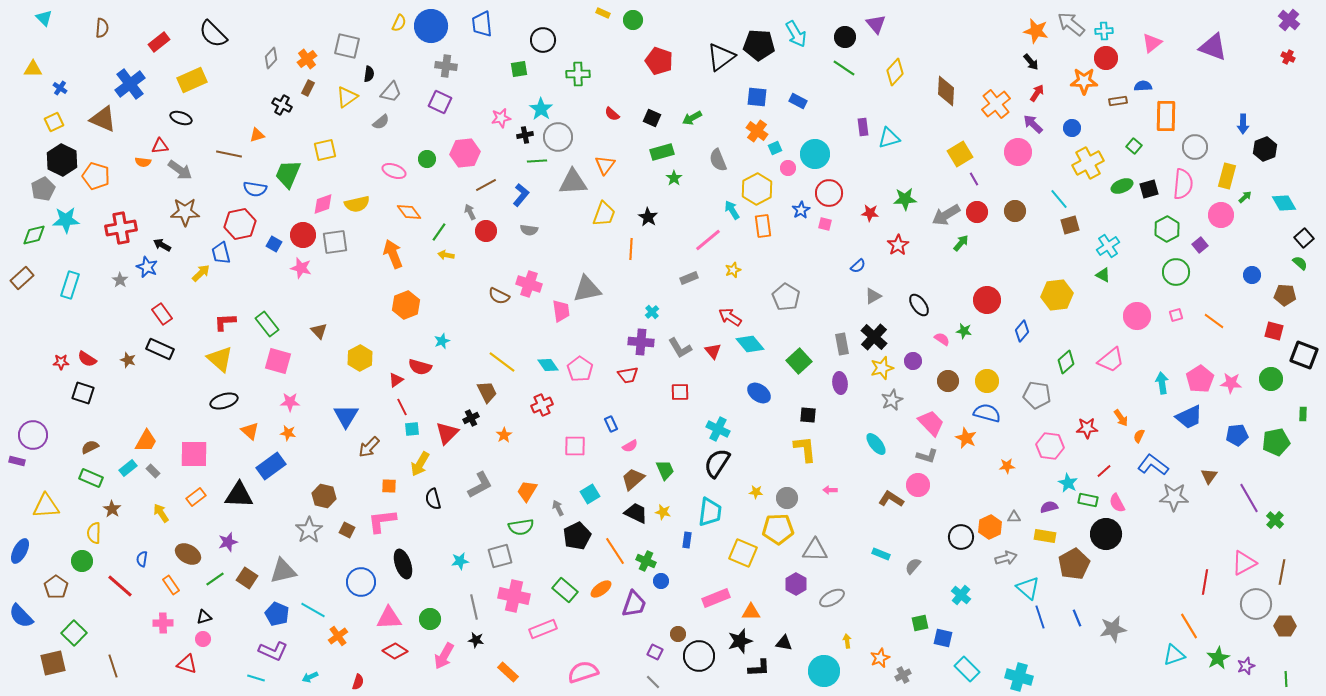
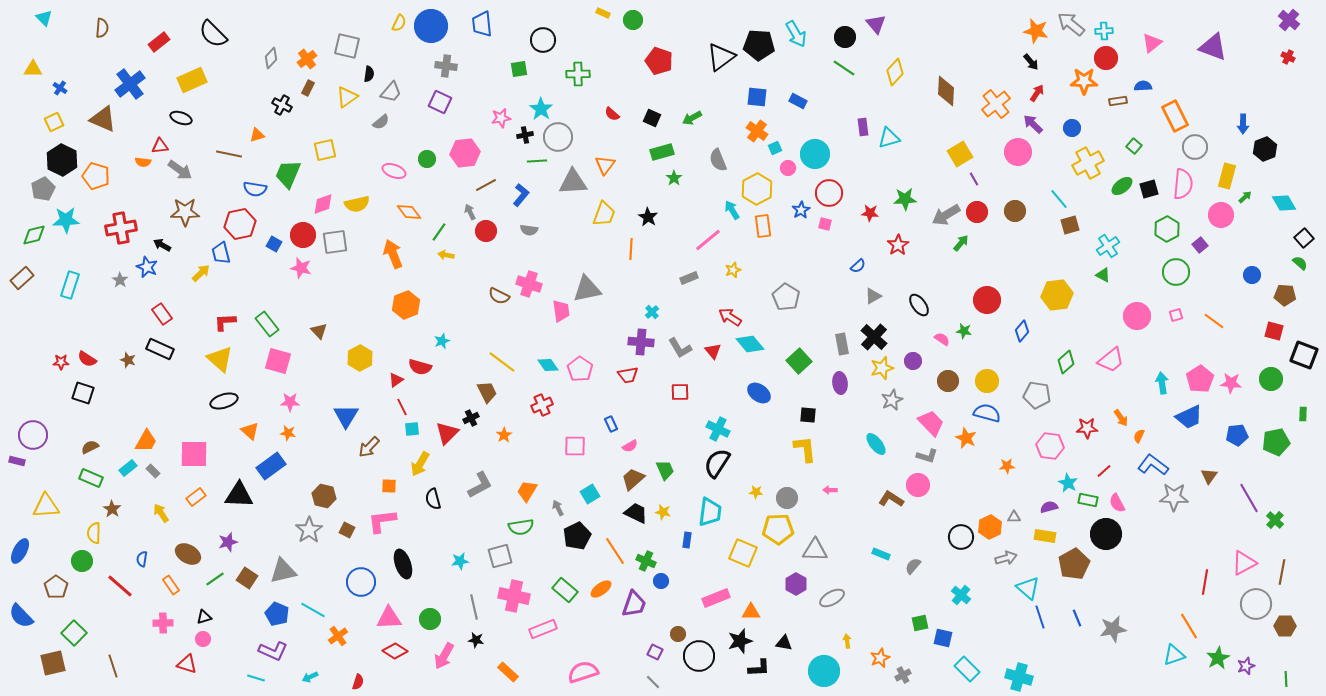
orange rectangle at (1166, 116): moved 9 px right; rotated 28 degrees counterclockwise
green ellipse at (1122, 186): rotated 15 degrees counterclockwise
